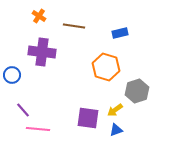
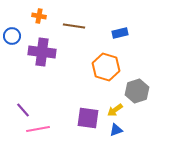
orange cross: rotated 24 degrees counterclockwise
blue circle: moved 39 px up
pink line: rotated 15 degrees counterclockwise
